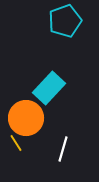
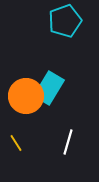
cyan rectangle: rotated 12 degrees counterclockwise
orange circle: moved 22 px up
white line: moved 5 px right, 7 px up
